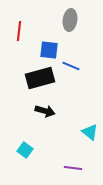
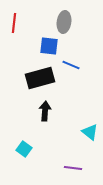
gray ellipse: moved 6 px left, 2 px down
red line: moved 5 px left, 8 px up
blue square: moved 4 px up
blue line: moved 1 px up
black arrow: rotated 102 degrees counterclockwise
cyan square: moved 1 px left, 1 px up
